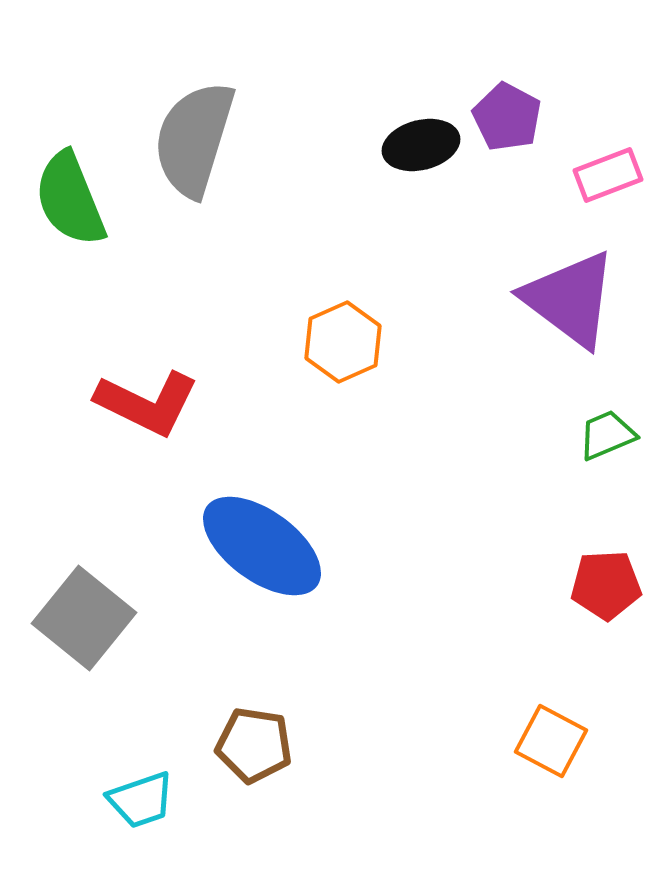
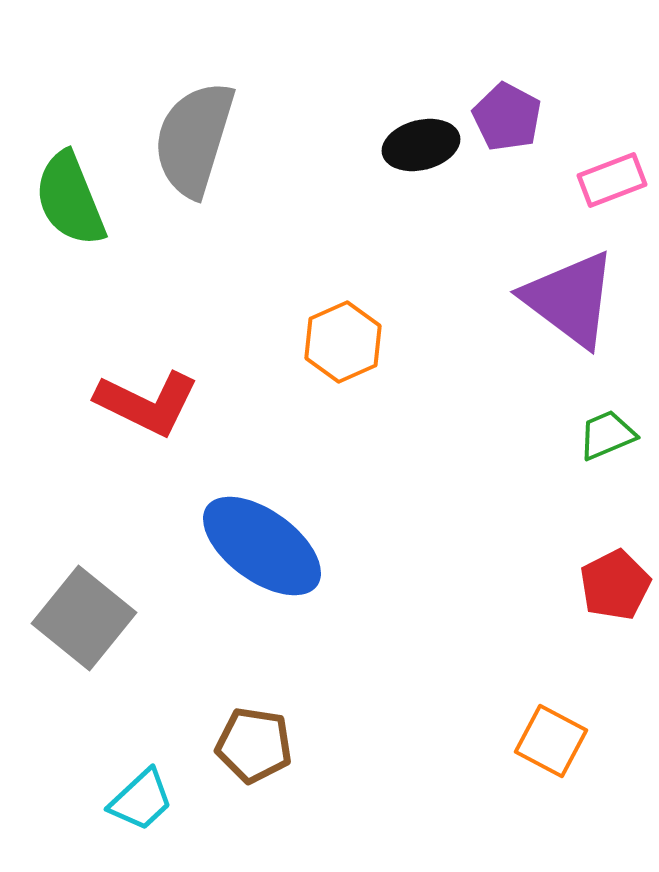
pink rectangle: moved 4 px right, 5 px down
red pentagon: moved 9 px right; rotated 24 degrees counterclockwise
cyan trapezoid: rotated 24 degrees counterclockwise
